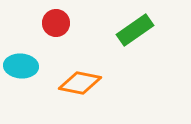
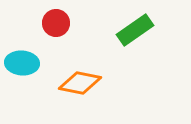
cyan ellipse: moved 1 px right, 3 px up
